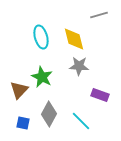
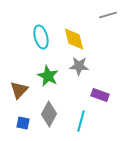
gray line: moved 9 px right
green star: moved 6 px right, 1 px up
cyan line: rotated 60 degrees clockwise
